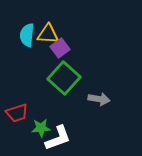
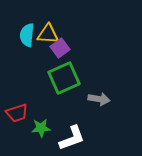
green square: rotated 24 degrees clockwise
white L-shape: moved 14 px right
